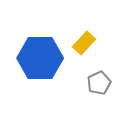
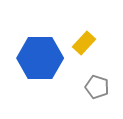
gray pentagon: moved 2 px left, 4 px down; rotated 30 degrees counterclockwise
